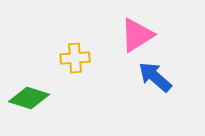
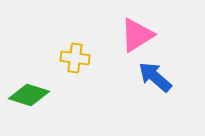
yellow cross: rotated 12 degrees clockwise
green diamond: moved 3 px up
